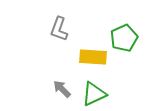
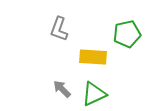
green pentagon: moved 3 px right, 4 px up; rotated 12 degrees clockwise
